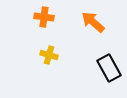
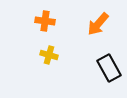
orange cross: moved 1 px right, 4 px down
orange arrow: moved 5 px right, 2 px down; rotated 90 degrees counterclockwise
